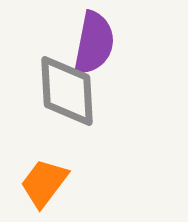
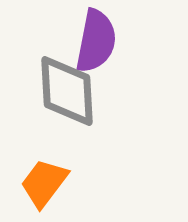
purple semicircle: moved 2 px right, 2 px up
